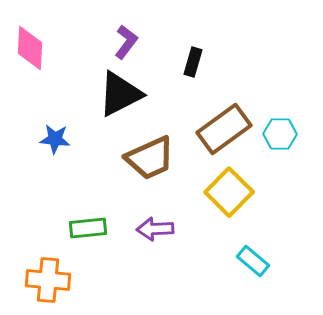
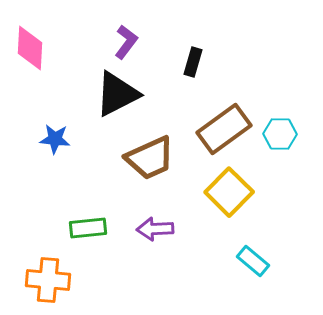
black triangle: moved 3 px left
